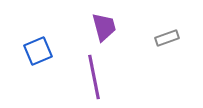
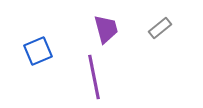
purple trapezoid: moved 2 px right, 2 px down
gray rectangle: moved 7 px left, 10 px up; rotated 20 degrees counterclockwise
